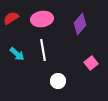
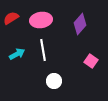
pink ellipse: moved 1 px left, 1 px down
cyan arrow: rotated 70 degrees counterclockwise
pink square: moved 2 px up; rotated 16 degrees counterclockwise
white circle: moved 4 px left
